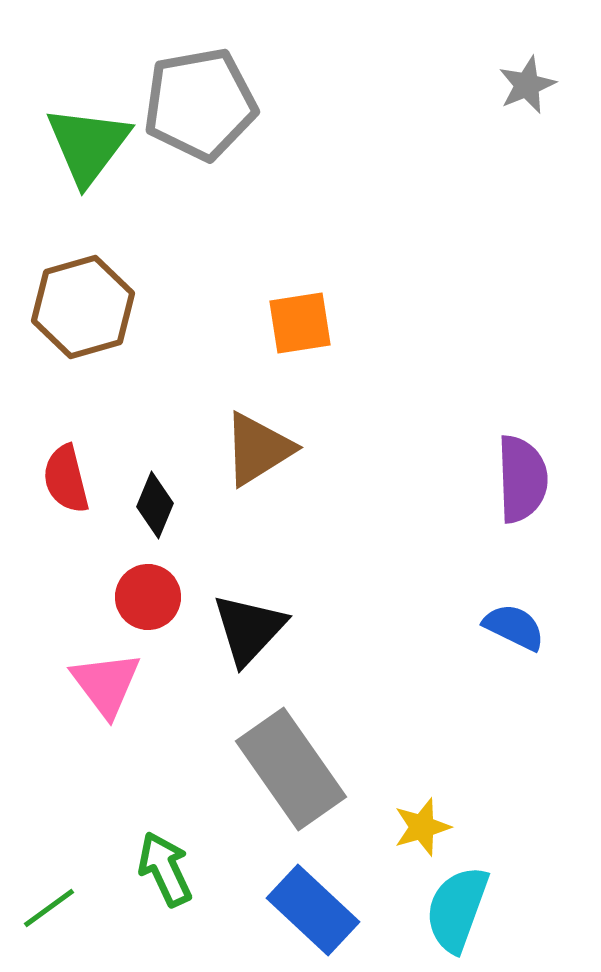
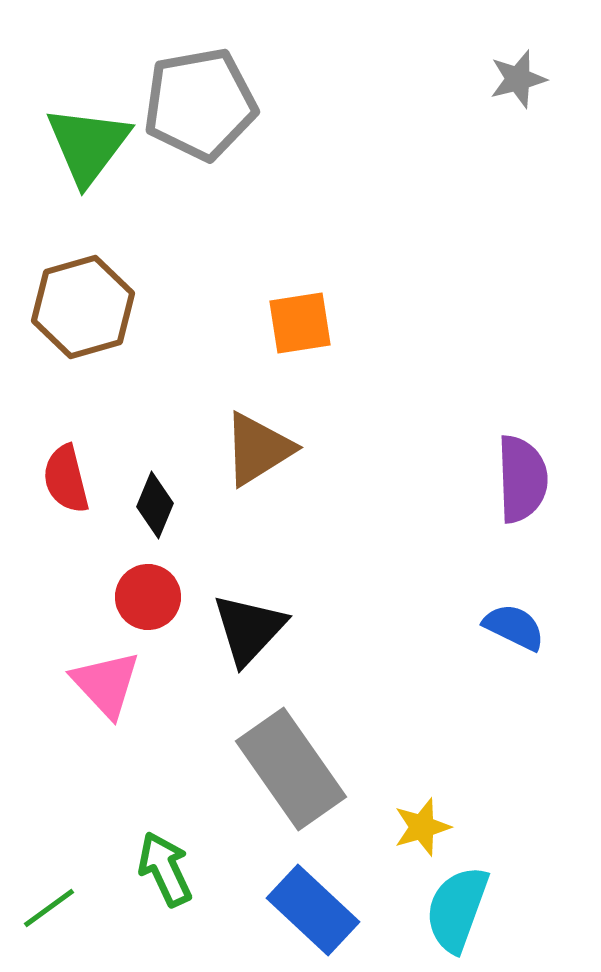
gray star: moved 9 px left, 6 px up; rotated 8 degrees clockwise
pink triangle: rotated 6 degrees counterclockwise
